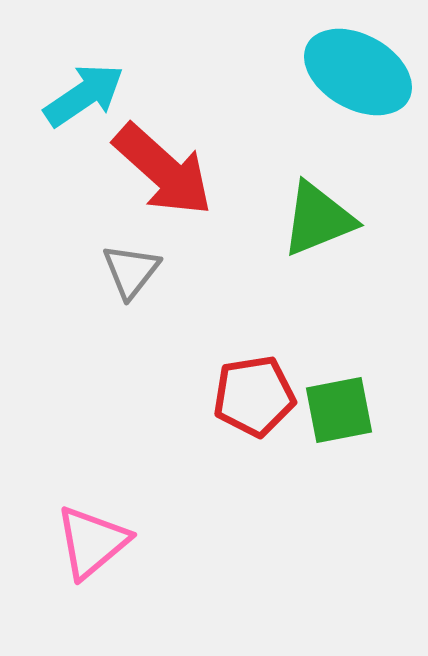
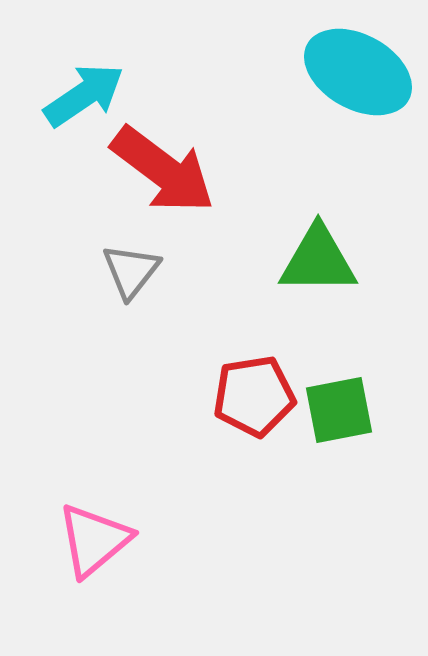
red arrow: rotated 5 degrees counterclockwise
green triangle: moved 41 px down; rotated 22 degrees clockwise
pink triangle: moved 2 px right, 2 px up
